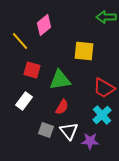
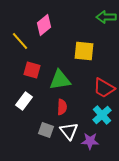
red semicircle: rotated 28 degrees counterclockwise
